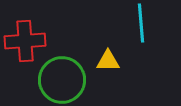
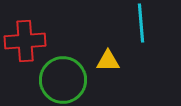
green circle: moved 1 px right
